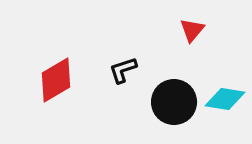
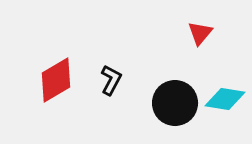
red triangle: moved 8 px right, 3 px down
black L-shape: moved 12 px left, 10 px down; rotated 136 degrees clockwise
black circle: moved 1 px right, 1 px down
